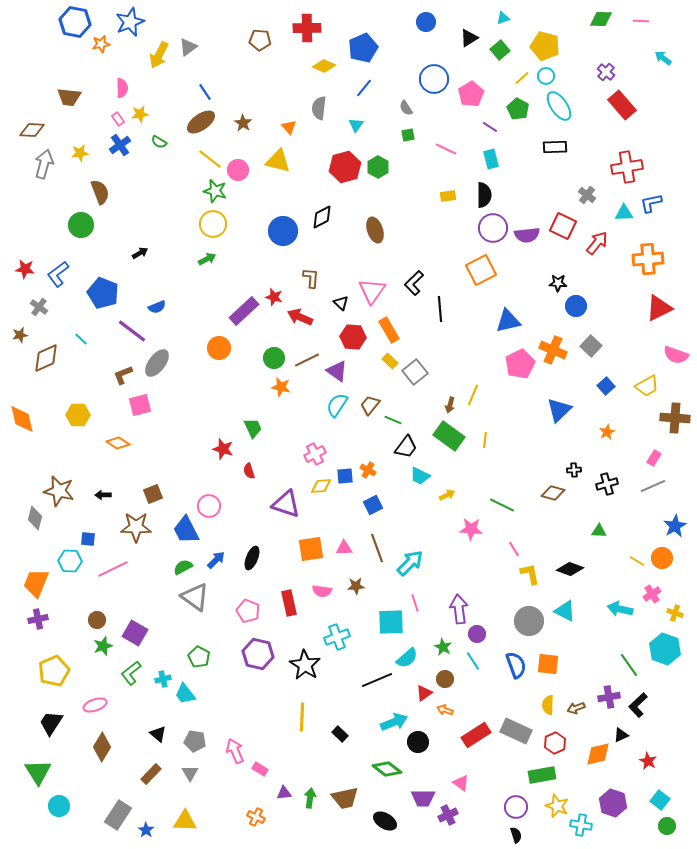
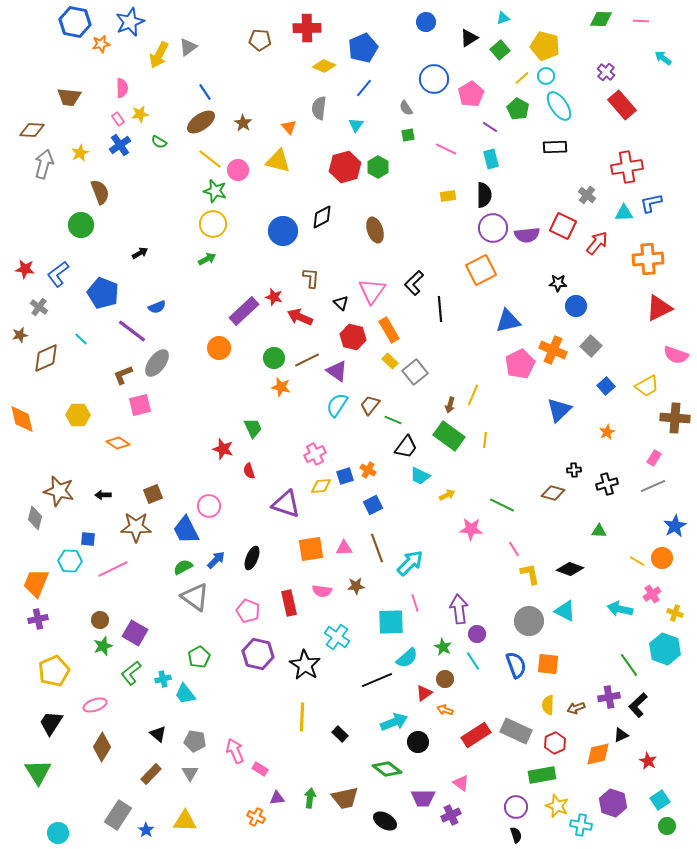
yellow star at (80, 153): rotated 18 degrees counterclockwise
red hexagon at (353, 337): rotated 10 degrees clockwise
blue square at (345, 476): rotated 12 degrees counterclockwise
brown circle at (97, 620): moved 3 px right
cyan cross at (337, 637): rotated 35 degrees counterclockwise
green pentagon at (199, 657): rotated 15 degrees clockwise
purple triangle at (284, 793): moved 7 px left, 5 px down
cyan square at (660, 800): rotated 18 degrees clockwise
cyan circle at (59, 806): moved 1 px left, 27 px down
purple cross at (448, 815): moved 3 px right
